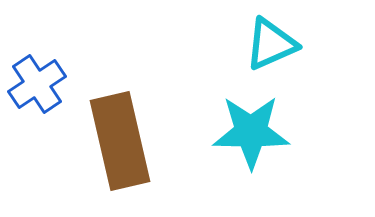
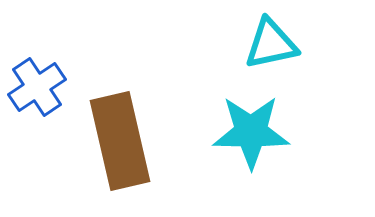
cyan triangle: rotated 12 degrees clockwise
blue cross: moved 3 px down
